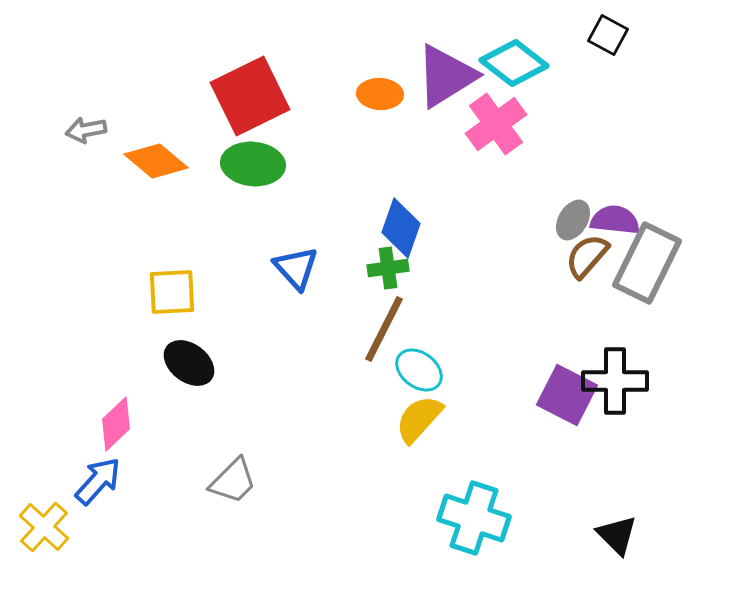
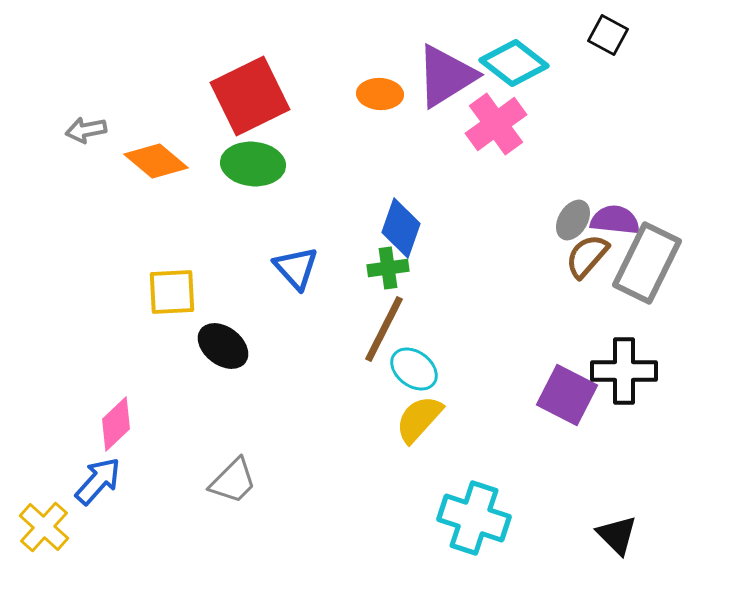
black ellipse: moved 34 px right, 17 px up
cyan ellipse: moved 5 px left, 1 px up
black cross: moved 9 px right, 10 px up
